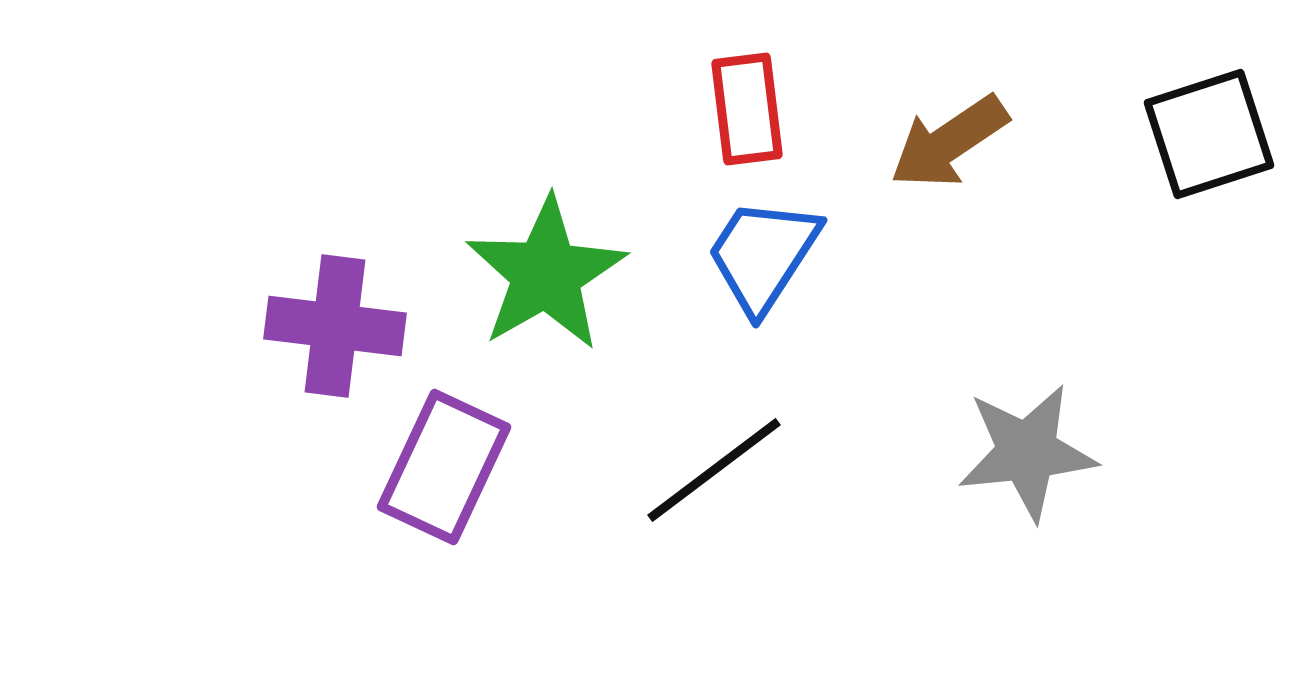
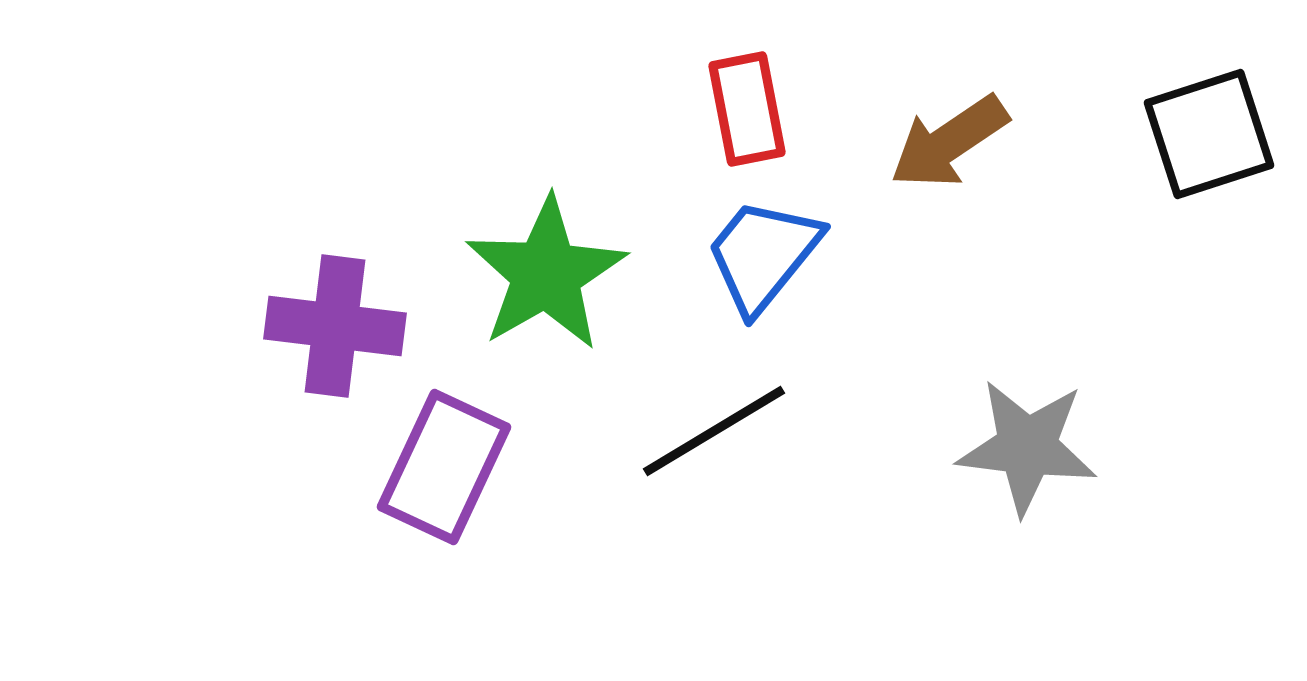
red rectangle: rotated 4 degrees counterclockwise
blue trapezoid: rotated 6 degrees clockwise
gray star: moved 5 px up; rotated 13 degrees clockwise
black line: moved 39 px up; rotated 6 degrees clockwise
